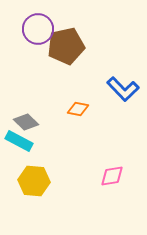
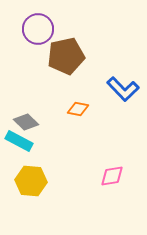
brown pentagon: moved 10 px down
yellow hexagon: moved 3 px left
